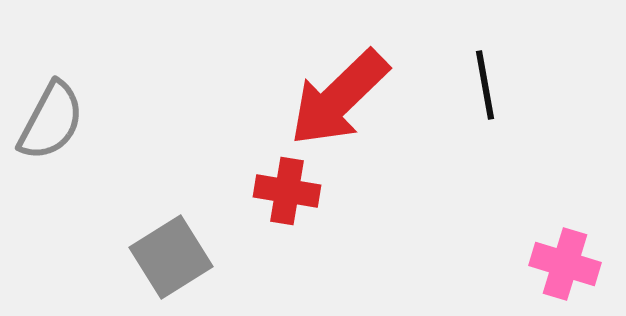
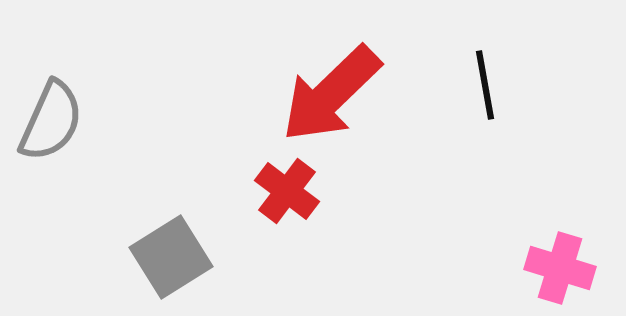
red arrow: moved 8 px left, 4 px up
gray semicircle: rotated 4 degrees counterclockwise
red cross: rotated 28 degrees clockwise
pink cross: moved 5 px left, 4 px down
